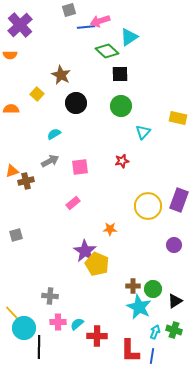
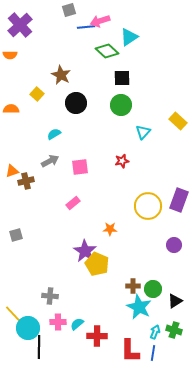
black square at (120, 74): moved 2 px right, 4 px down
green circle at (121, 106): moved 1 px up
yellow rectangle at (178, 118): moved 3 px down; rotated 30 degrees clockwise
cyan circle at (24, 328): moved 4 px right
blue line at (152, 356): moved 1 px right, 3 px up
